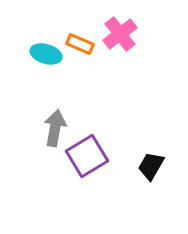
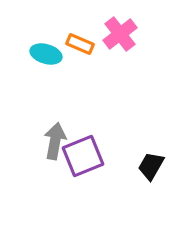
gray arrow: moved 13 px down
purple square: moved 4 px left; rotated 9 degrees clockwise
